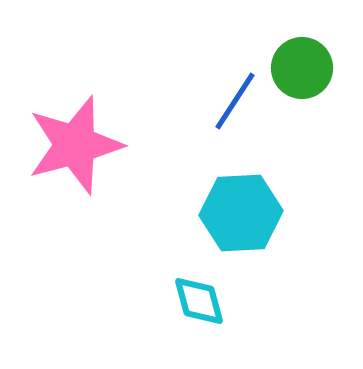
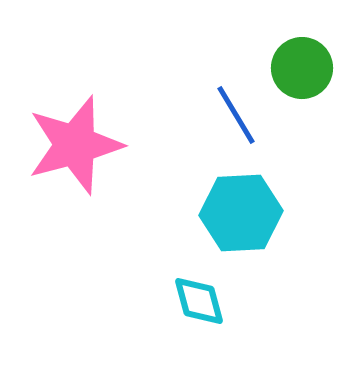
blue line: moved 1 px right, 14 px down; rotated 64 degrees counterclockwise
